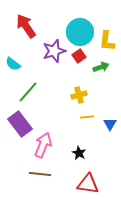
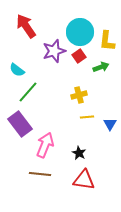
cyan semicircle: moved 4 px right, 6 px down
pink arrow: moved 2 px right
red triangle: moved 4 px left, 4 px up
